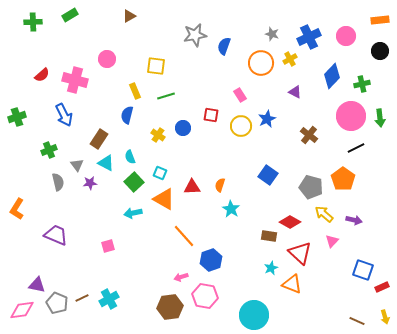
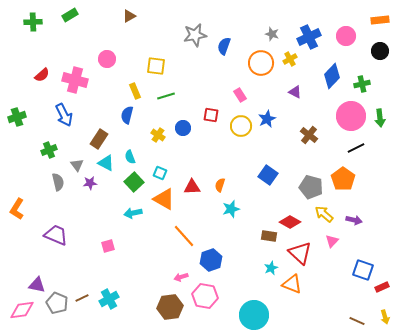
cyan star at (231, 209): rotated 24 degrees clockwise
